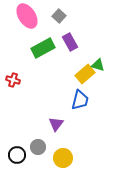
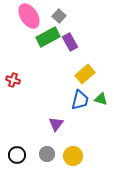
pink ellipse: moved 2 px right
green rectangle: moved 5 px right, 11 px up
green triangle: moved 3 px right, 34 px down
gray circle: moved 9 px right, 7 px down
yellow circle: moved 10 px right, 2 px up
